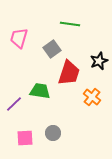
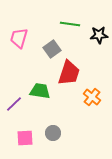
black star: moved 26 px up; rotated 18 degrees clockwise
